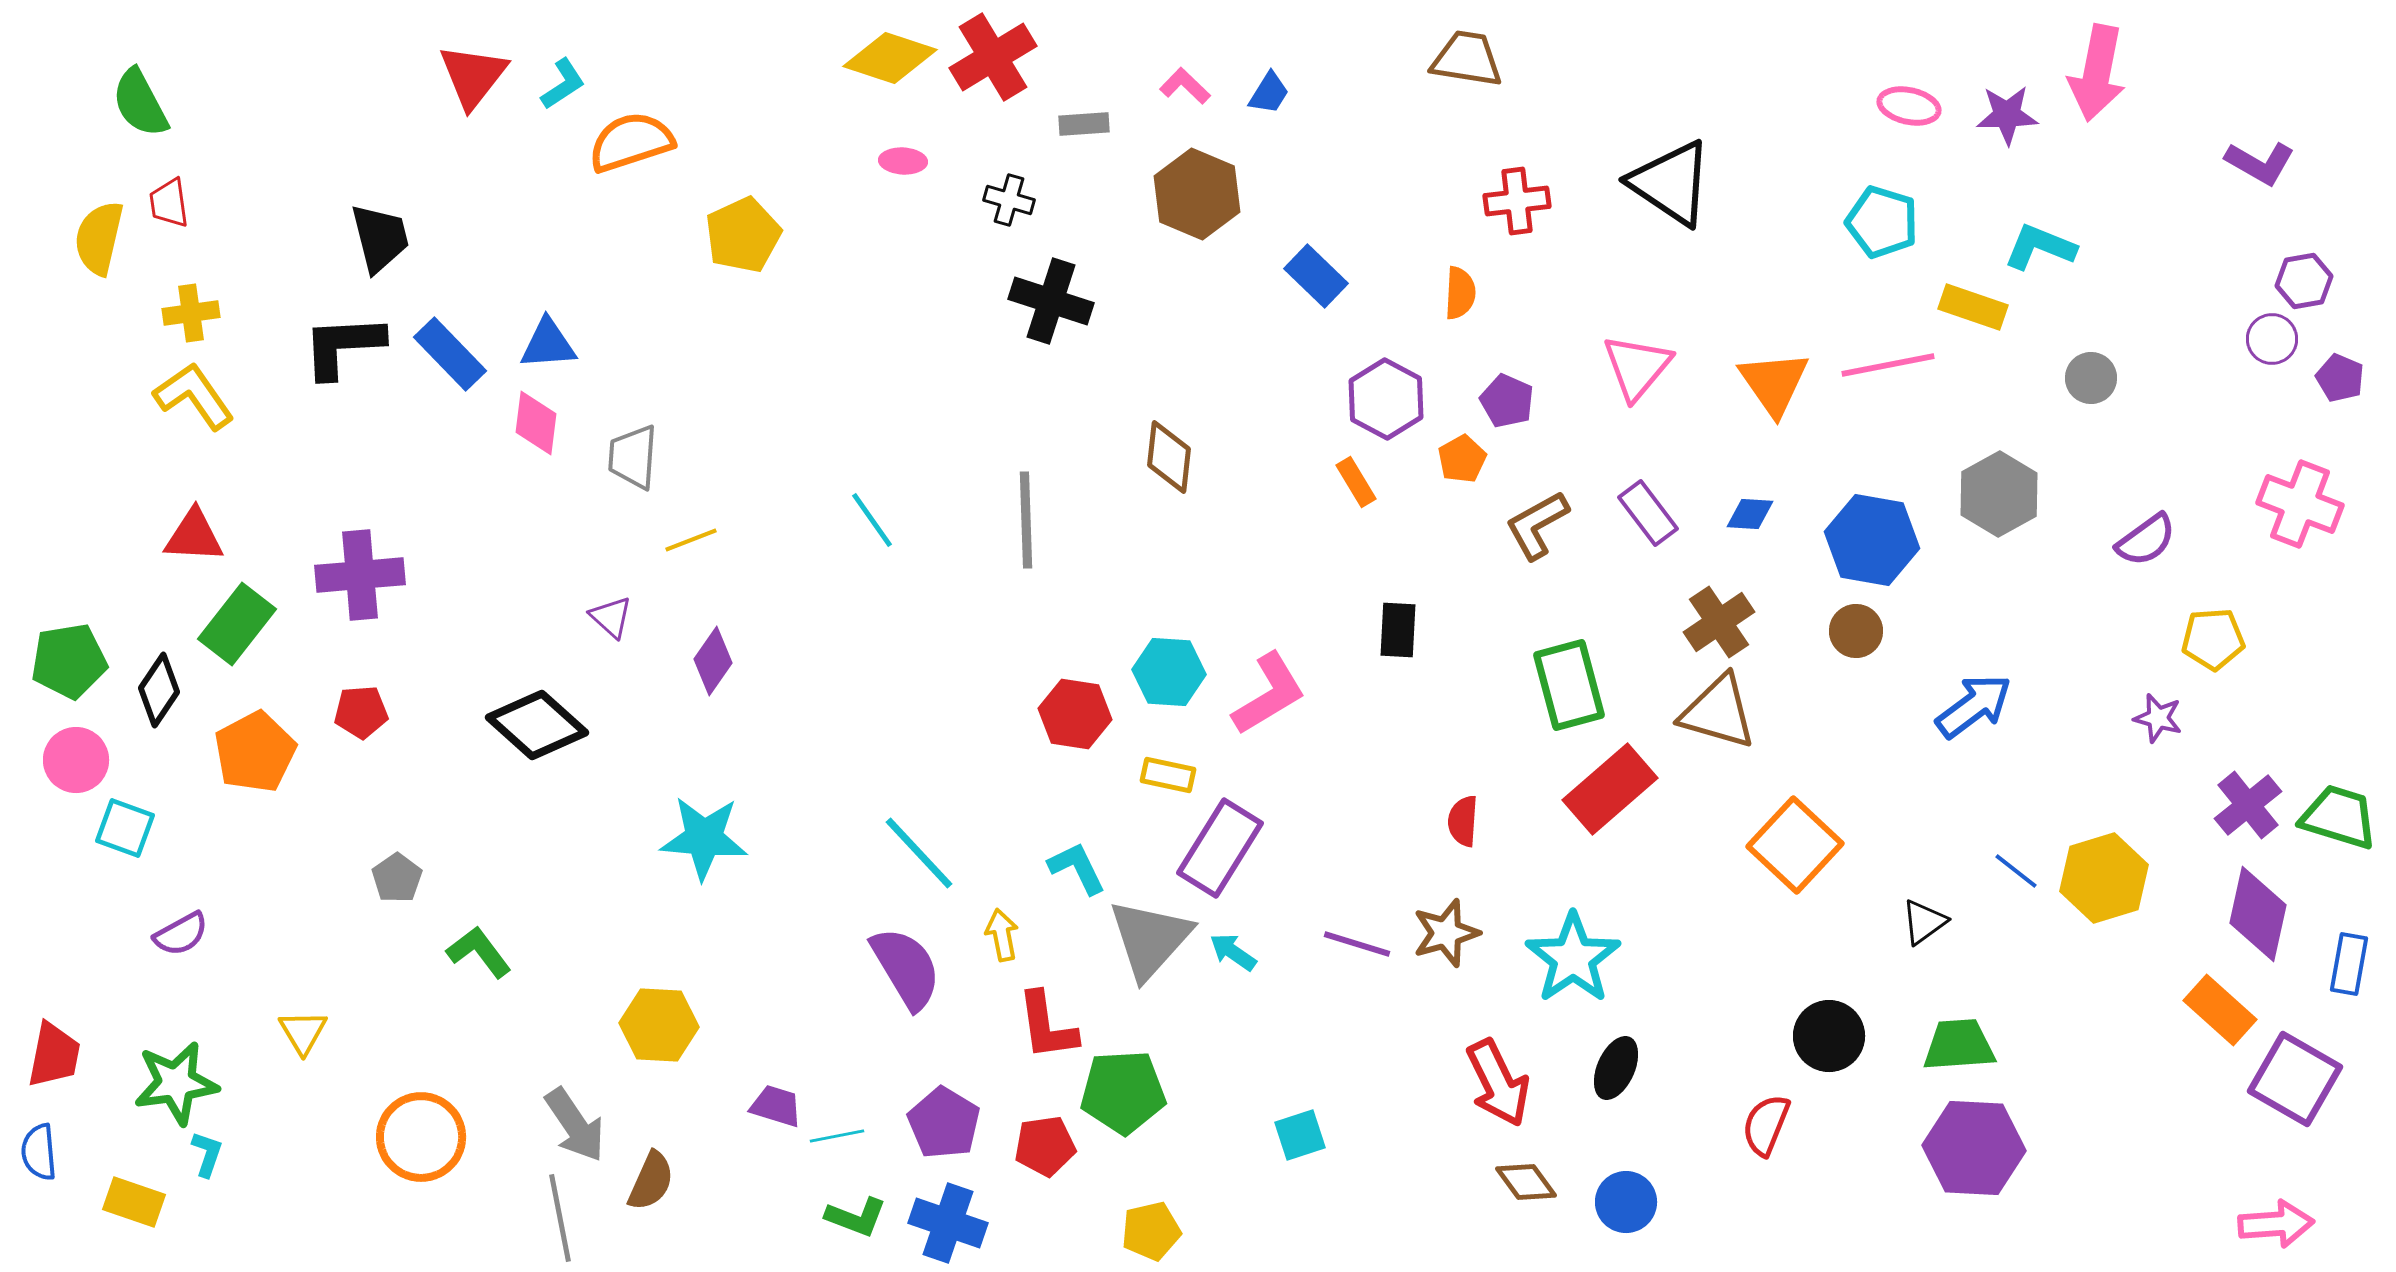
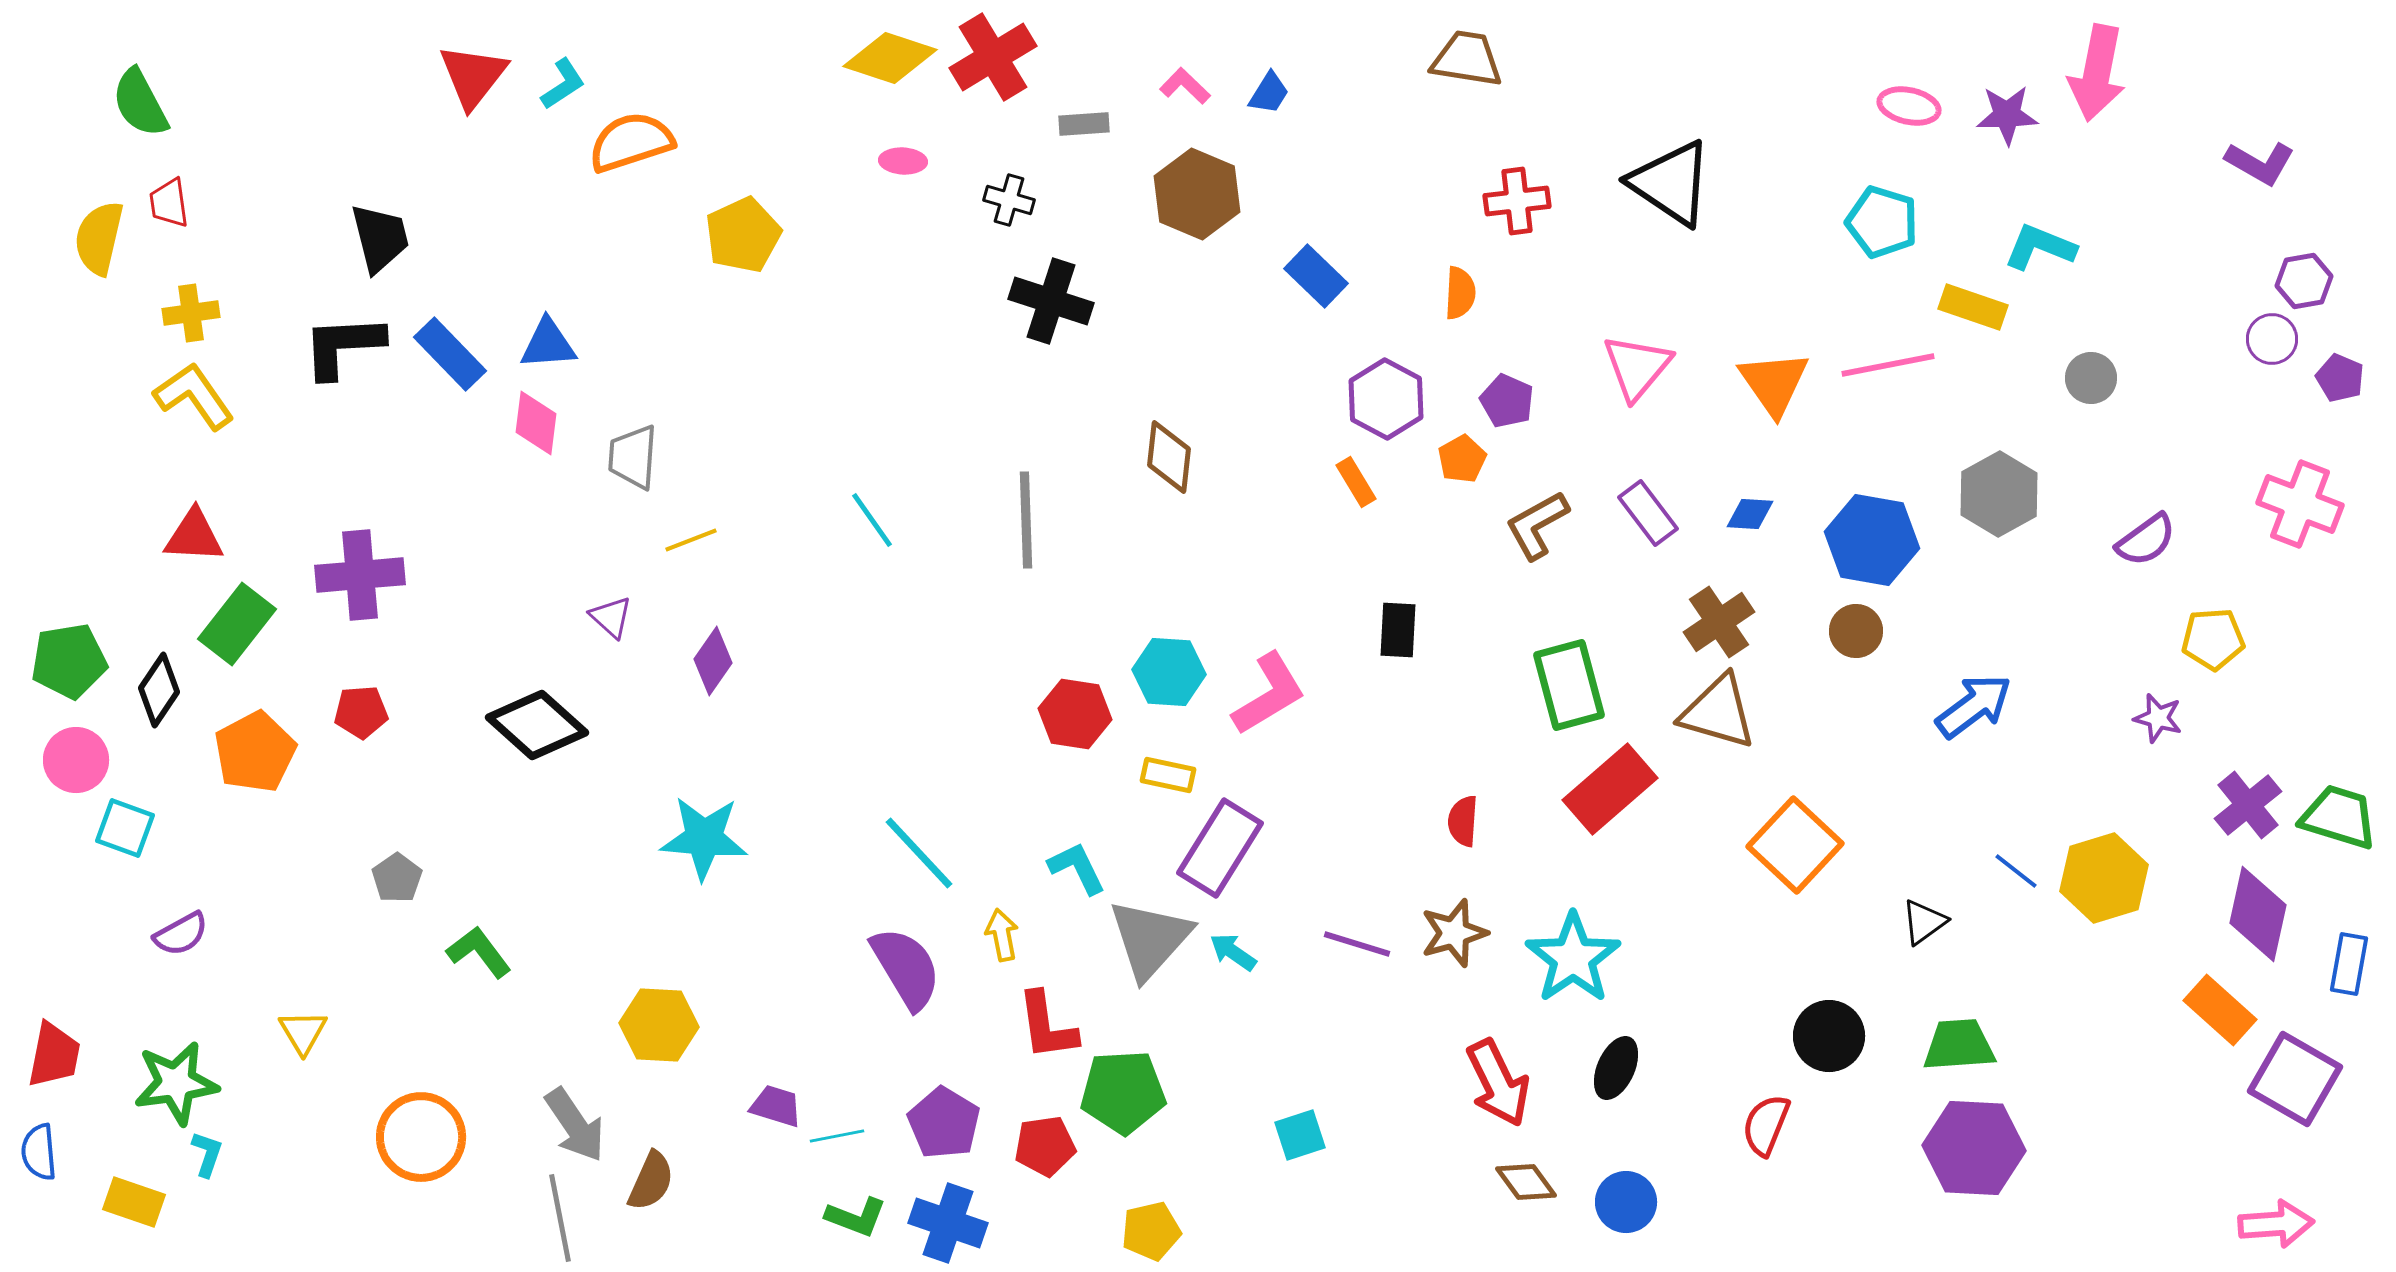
brown star at (1446, 933): moved 8 px right
